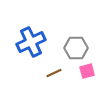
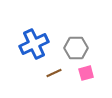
blue cross: moved 3 px right, 2 px down
pink square: moved 1 px left, 2 px down
